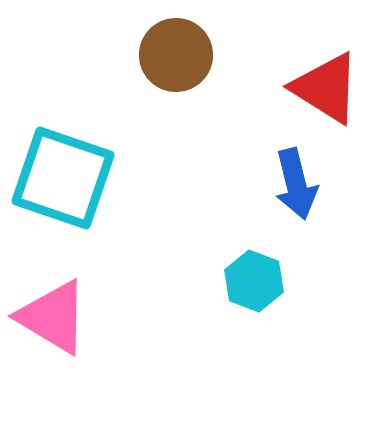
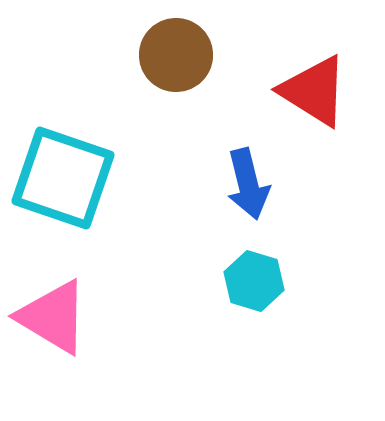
red triangle: moved 12 px left, 3 px down
blue arrow: moved 48 px left
cyan hexagon: rotated 4 degrees counterclockwise
